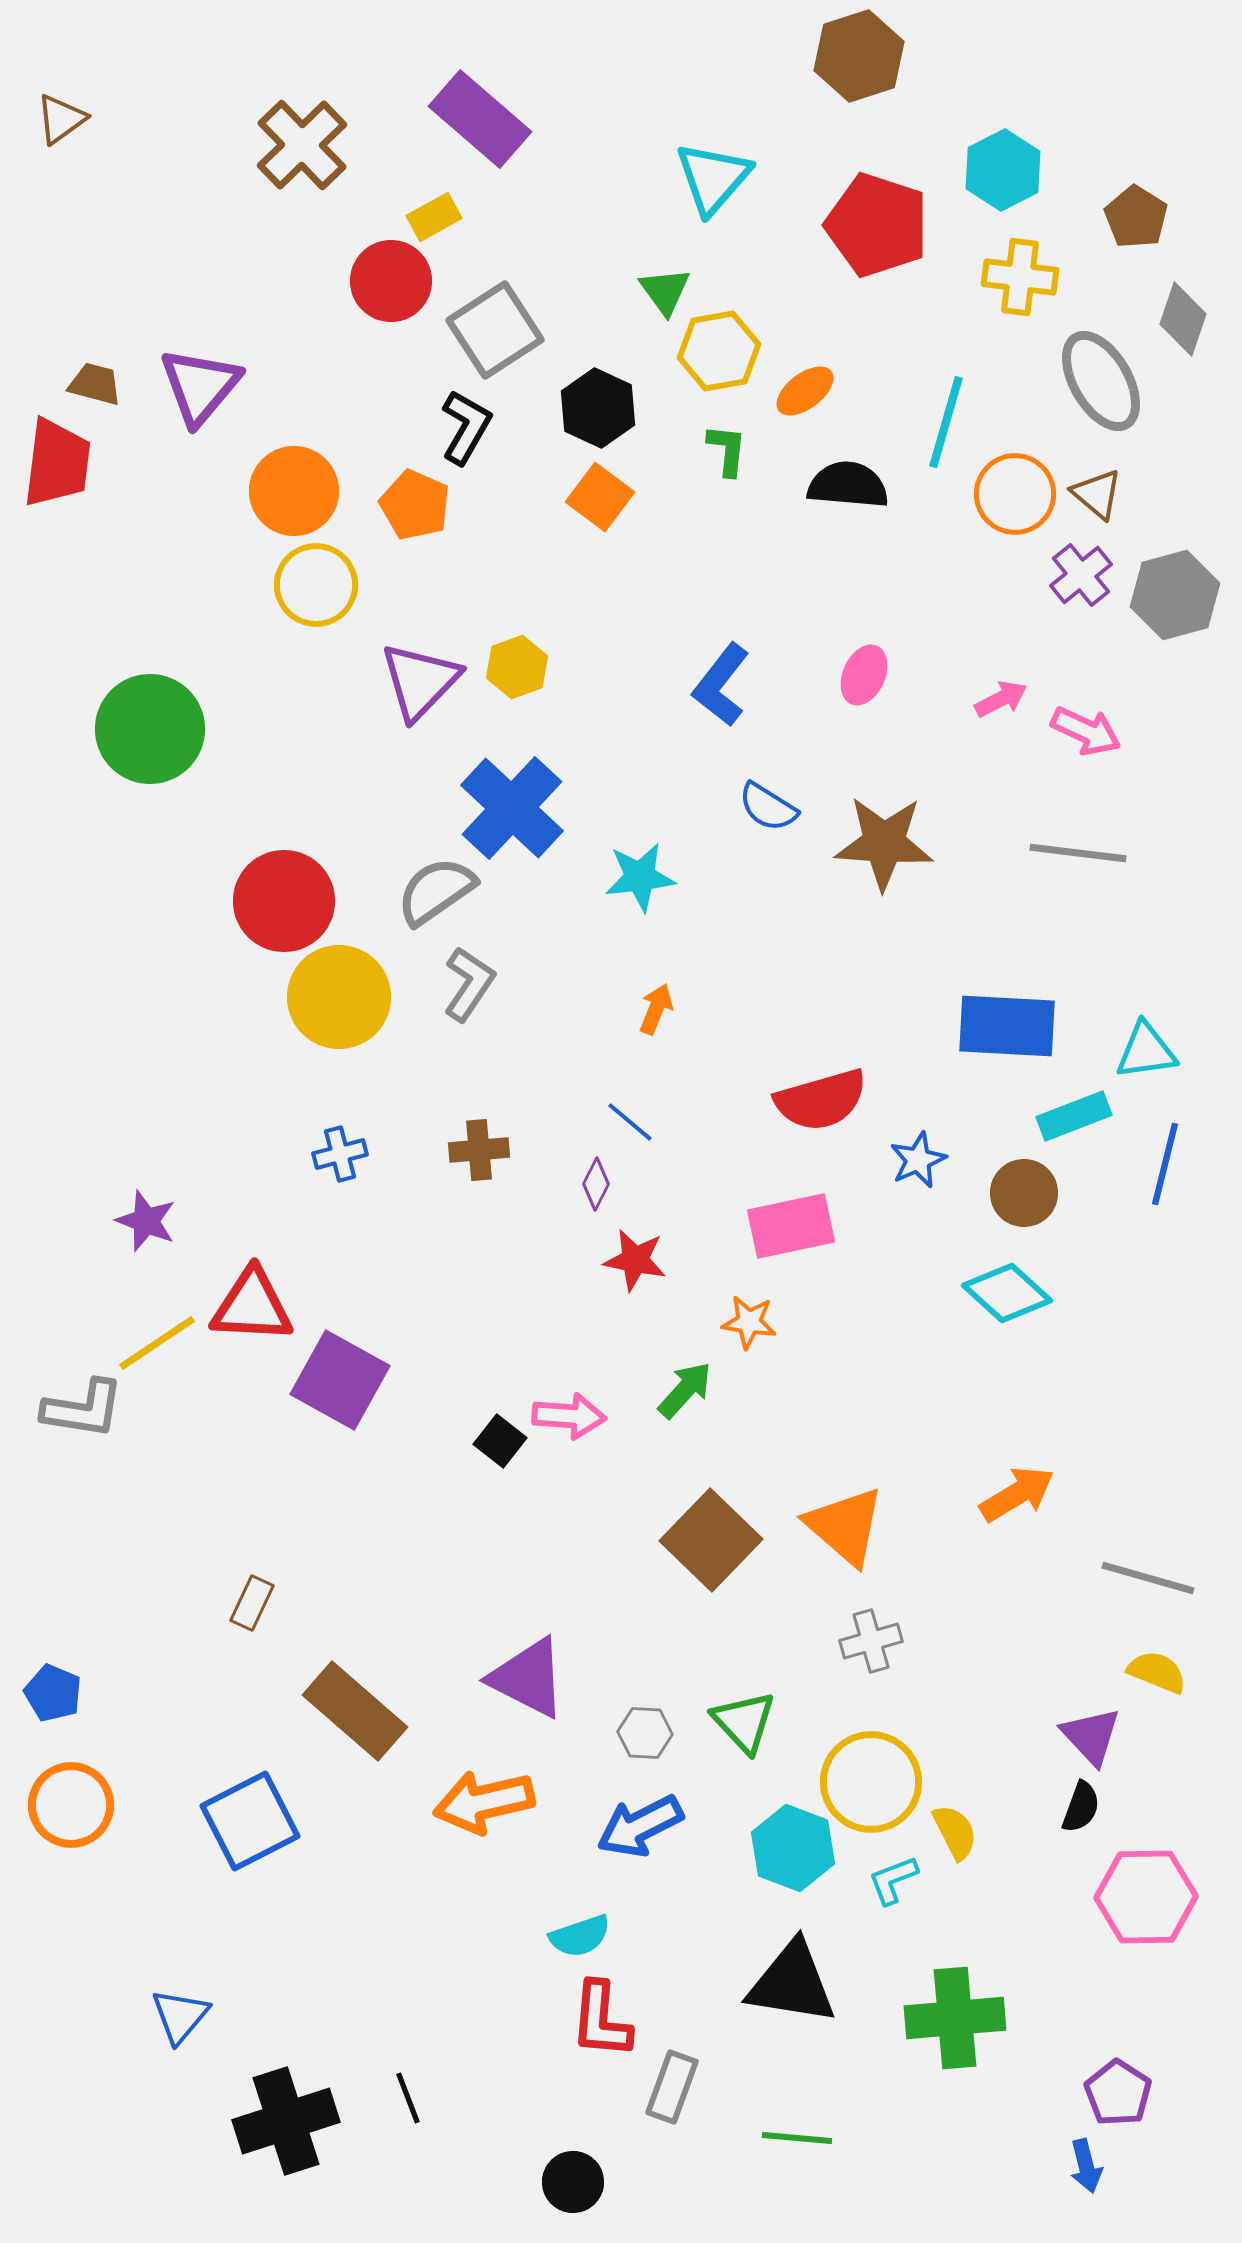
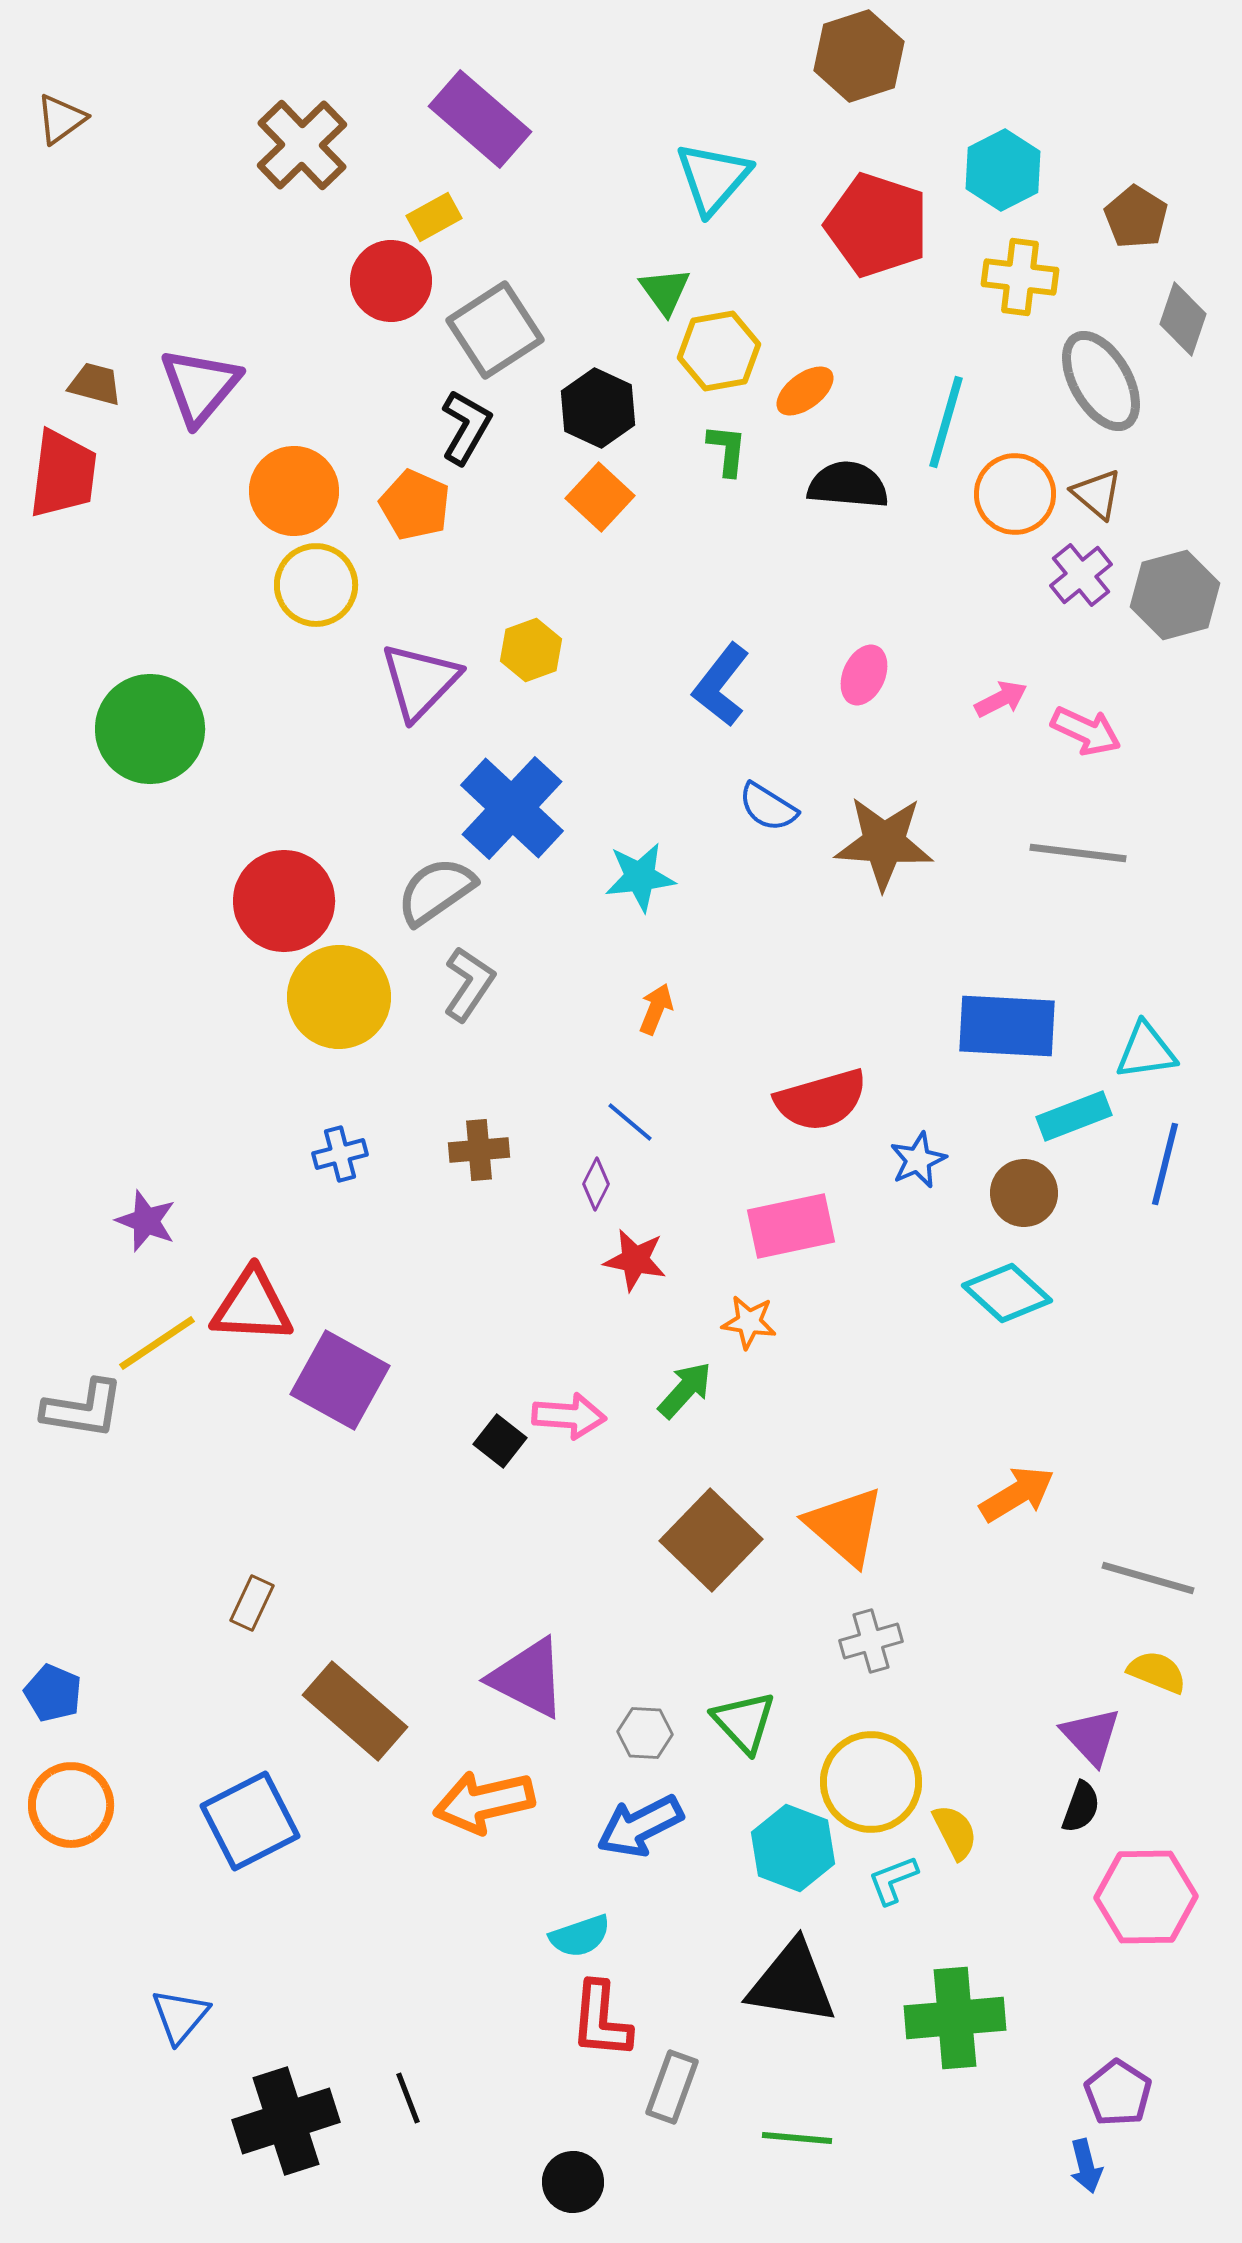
red trapezoid at (57, 463): moved 6 px right, 11 px down
orange square at (600, 497): rotated 6 degrees clockwise
yellow hexagon at (517, 667): moved 14 px right, 17 px up
